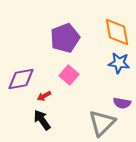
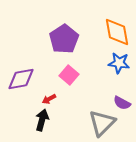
purple pentagon: moved 1 px left, 1 px down; rotated 12 degrees counterclockwise
red arrow: moved 5 px right, 3 px down
purple semicircle: rotated 18 degrees clockwise
black arrow: rotated 50 degrees clockwise
